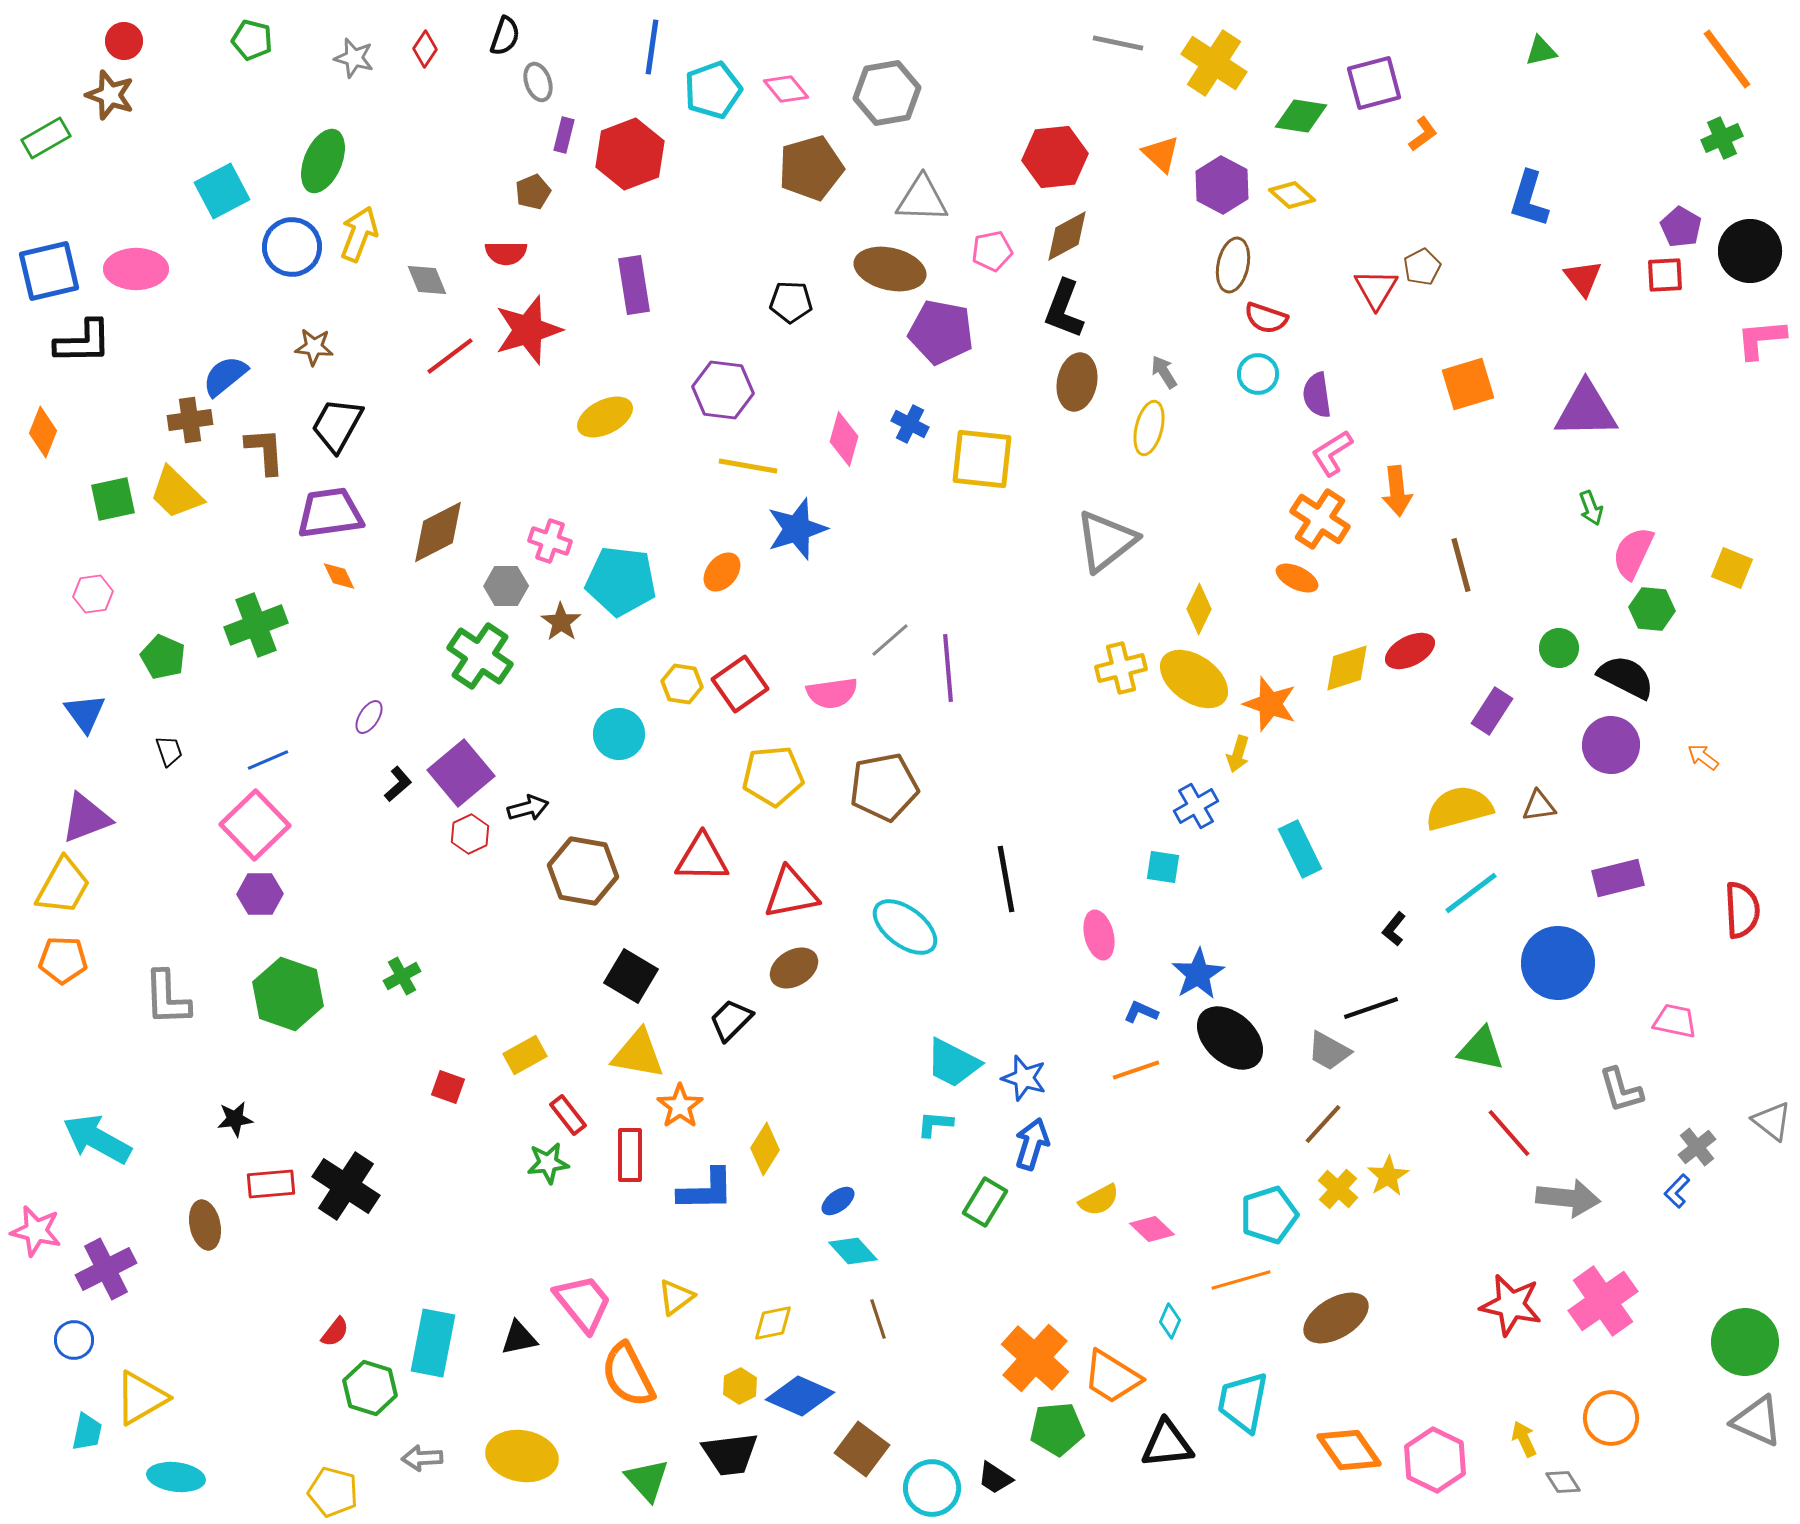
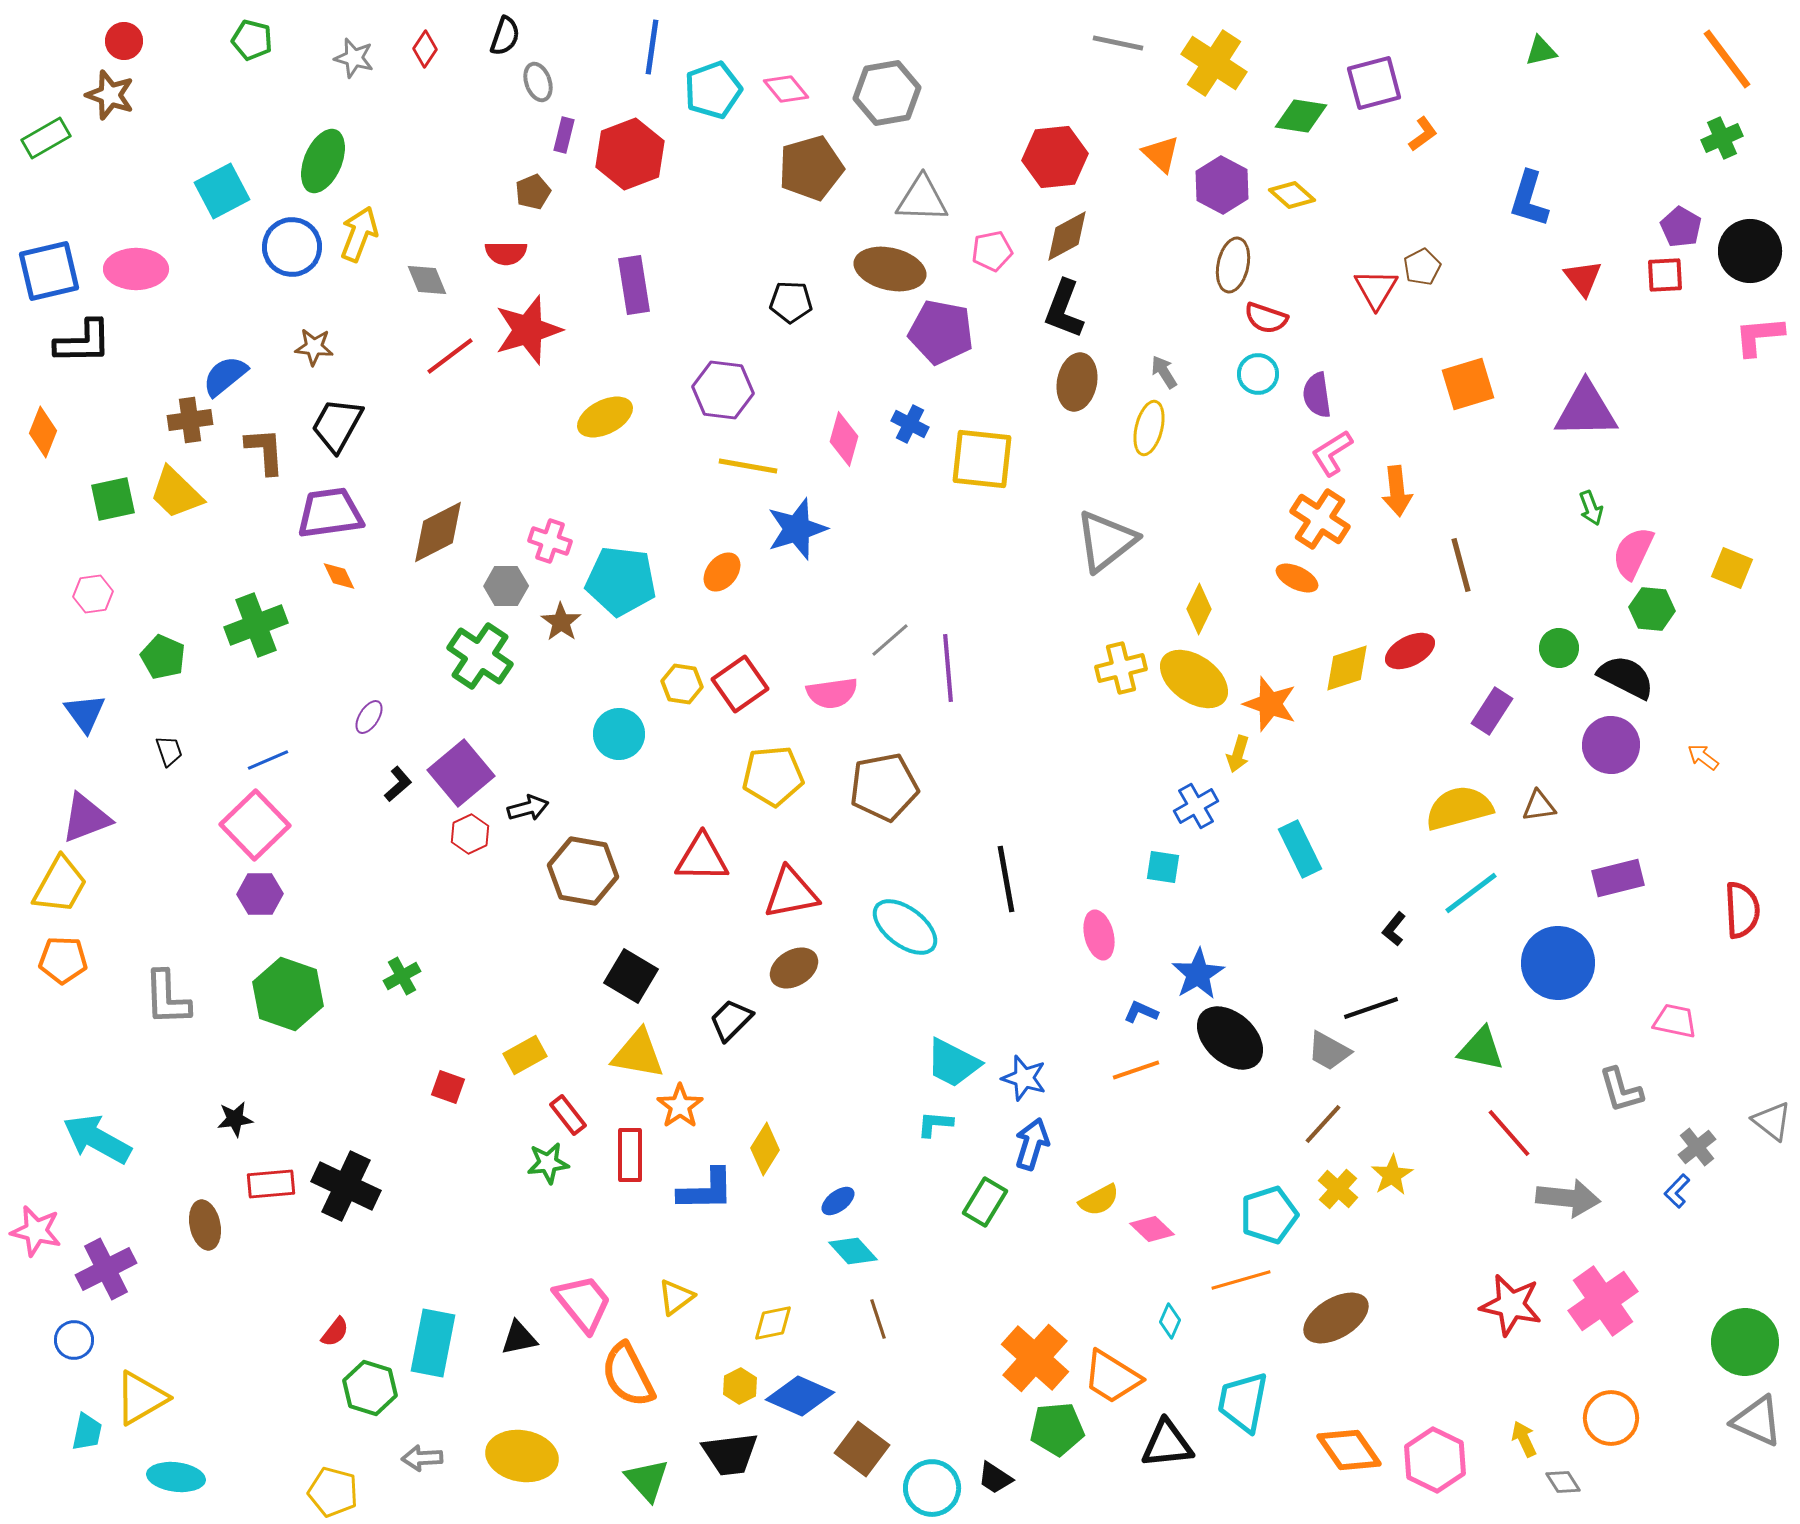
pink L-shape at (1761, 339): moved 2 px left, 3 px up
yellow trapezoid at (63, 886): moved 3 px left, 1 px up
yellow star at (1388, 1176): moved 4 px right, 1 px up
black cross at (346, 1186): rotated 8 degrees counterclockwise
